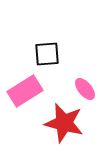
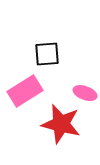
pink ellipse: moved 4 px down; rotated 30 degrees counterclockwise
red star: moved 3 px left, 1 px down
